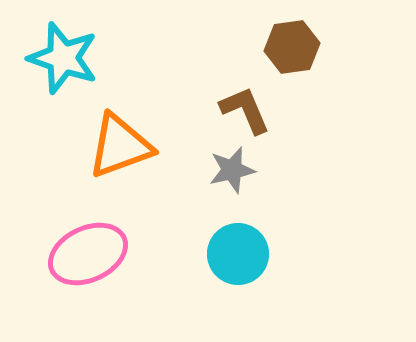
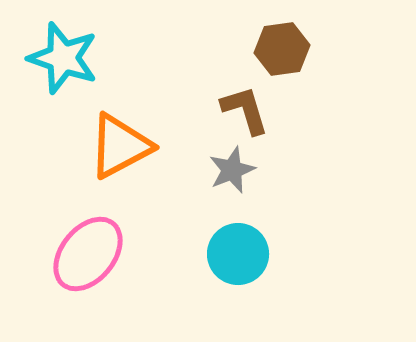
brown hexagon: moved 10 px left, 2 px down
brown L-shape: rotated 6 degrees clockwise
orange triangle: rotated 8 degrees counterclockwise
gray star: rotated 9 degrees counterclockwise
pink ellipse: rotated 26 degrees counterclockwise
